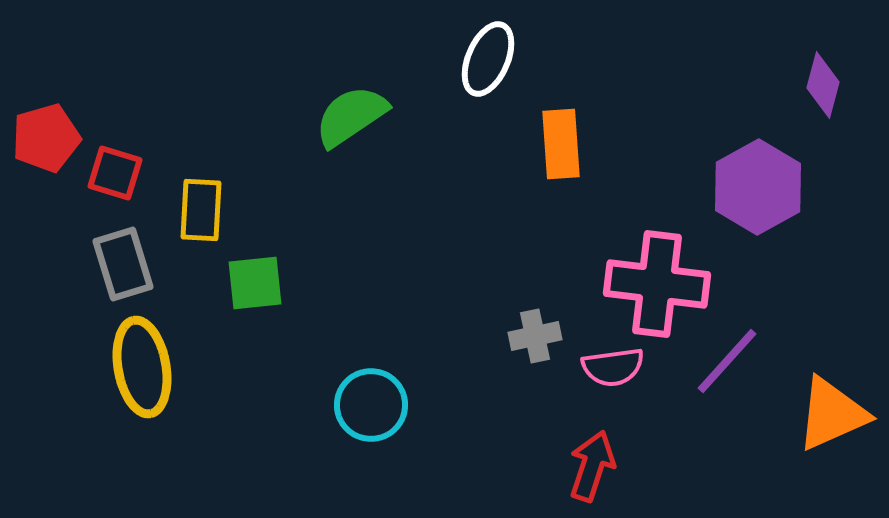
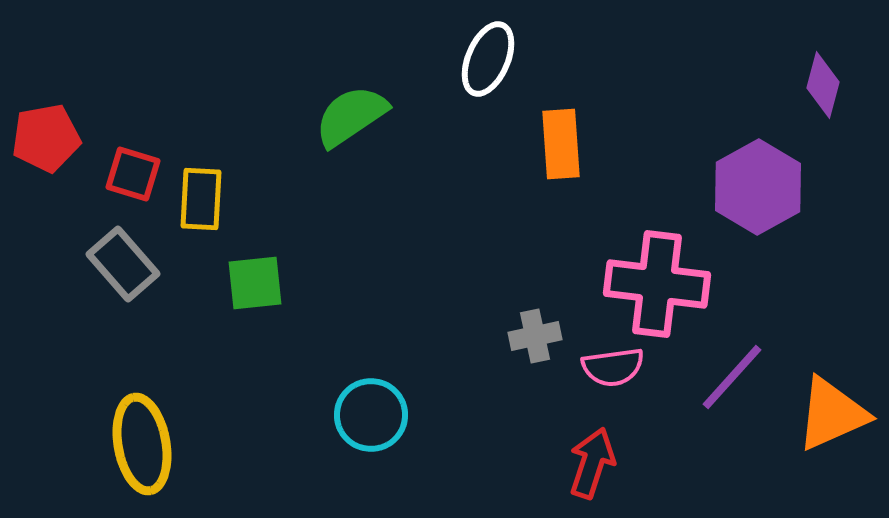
red pentagon: rotated 6 degrees clockwise
red square: moved 18 px right, 1 px down
yellow rectangle: moved 11 px up
gray rectangle: rotated 24 degrees counterclockwise
purple line: moved 5 px right, 16 px down
yellow ellipse: moved 77 px down
cyan circle: moved 10 px down
red arrow: moved 3 px up
